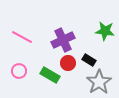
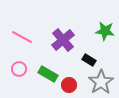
purple cross: rotated 15 degrees counterclockwise
red circle: moved 1 px right, 22 px down
pink circle: moved 2 px up
green rectangle: moved 2 px left, 1 px up
gray star: moved 2 px right
